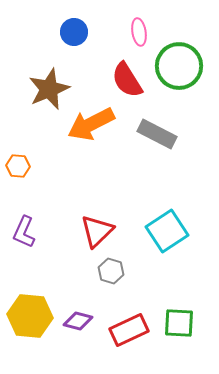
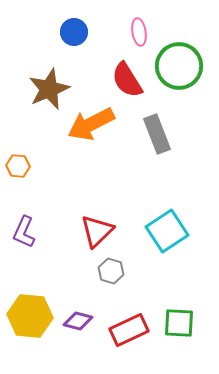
gray rectangle: rotated 42 degrees clockwise
